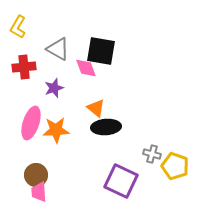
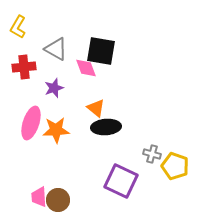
gray triangle: moved 2 px left
brown circle: moved 22 px right, 25 px down
pink trapezoid: moved 5 px down
